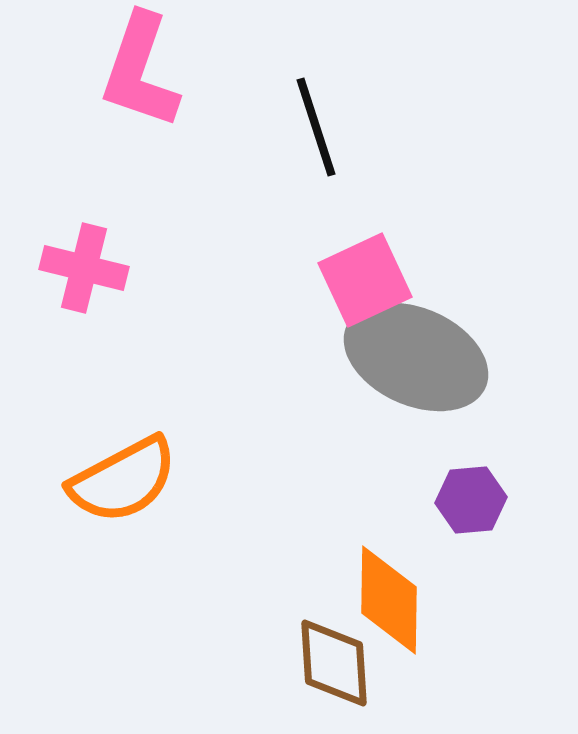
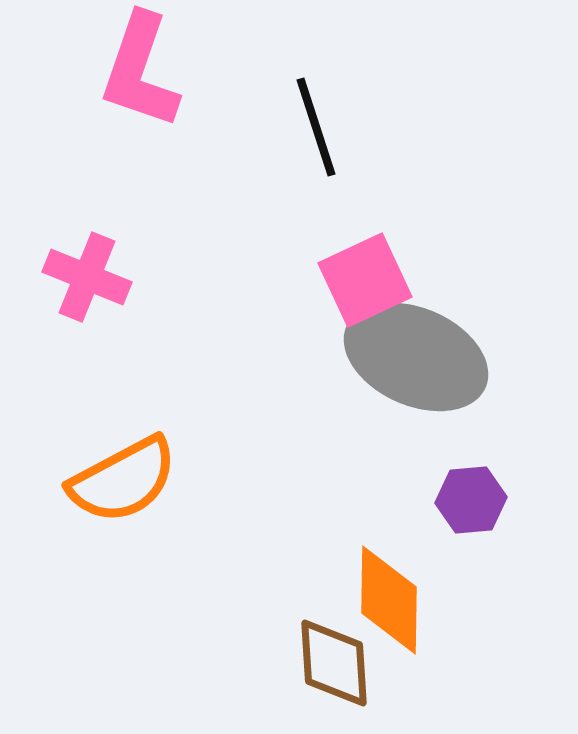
pink cross: moved 3 px right, 9 px down; rotated 8 degrees clockwise
